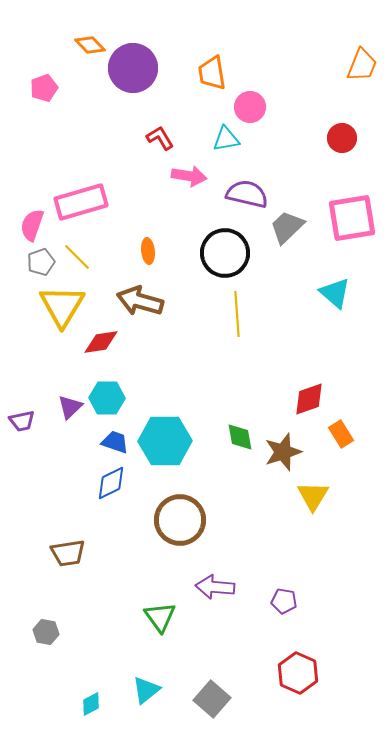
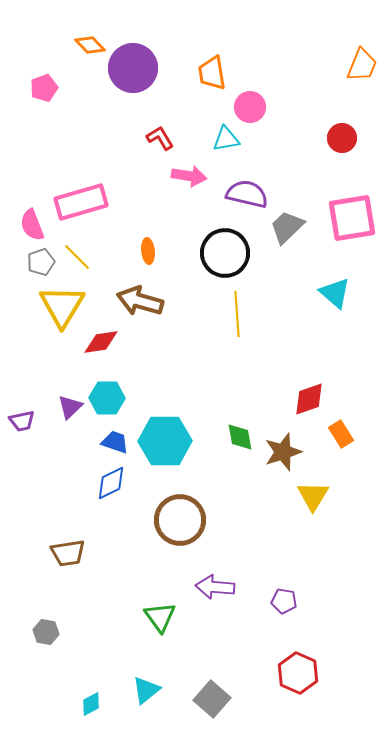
pink semicircle at (32, 225): rotated 40 degrees counterclockwise
